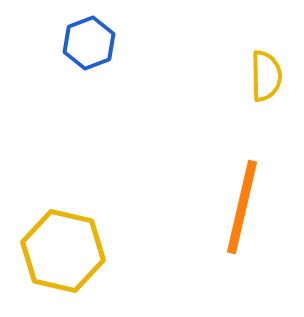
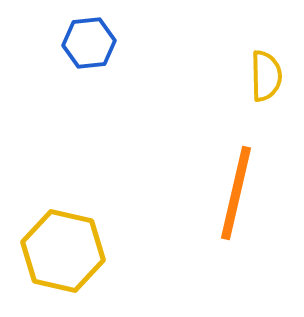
blue hexagon: rotated 15 degrees clockwise
orange line: moved 6 px left, 14 px up
